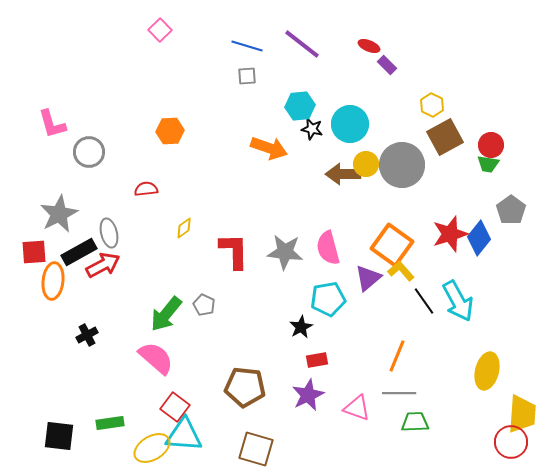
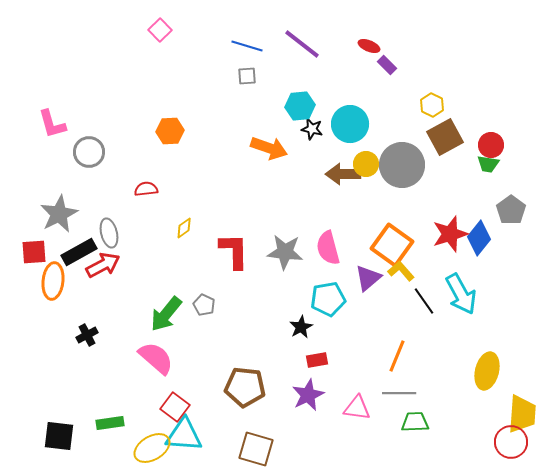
cyan arrow at (458, 301): moved 3 px right, 7 px up
pink triangle at (357, 408): rotated 12 degrees counterclockwise
